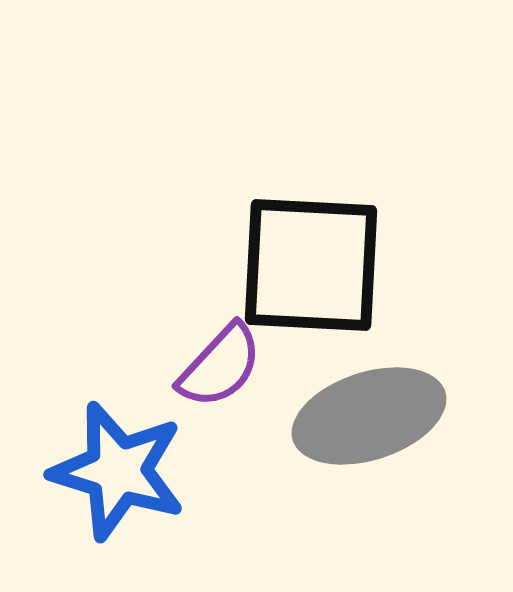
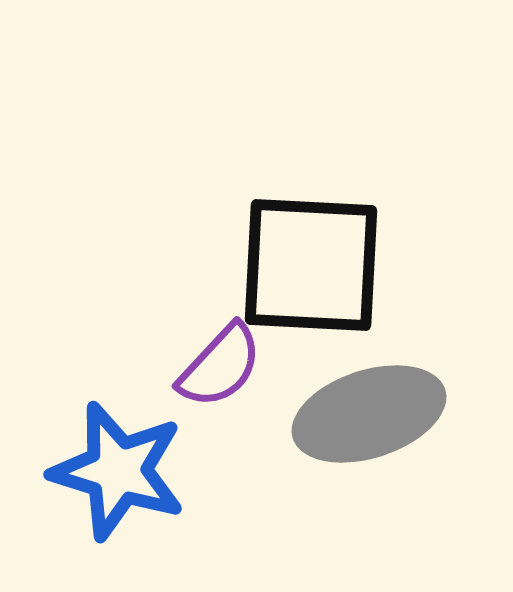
gray ellipse: moved 2 px up
